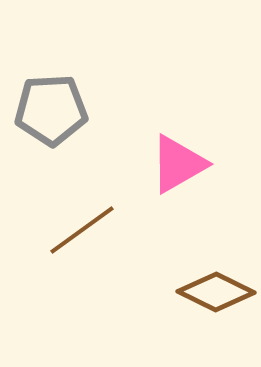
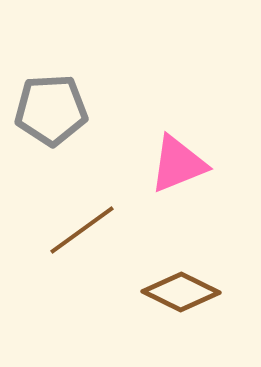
pink triangle: rotated 8 degrees clockwise
brown diamond: moved 35 px left
